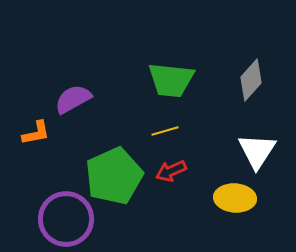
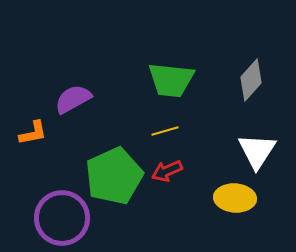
orange L-shape: moved 3 px left
red arrow: moved 4 px left
purple circle: moved 4 px left, 1 px up
